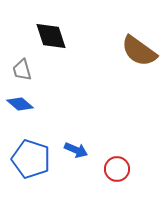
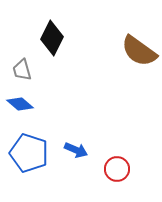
black diamond: moved 1 px right, 2 px down; rotated 44 degrees clockwise
blue pentagon: moved 2 px left, 6 px up
